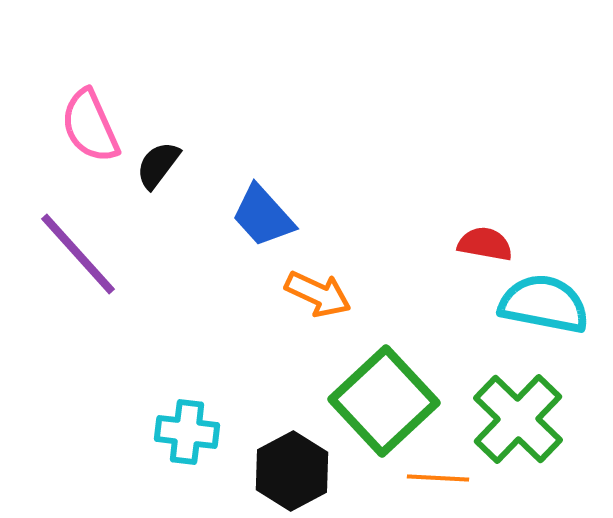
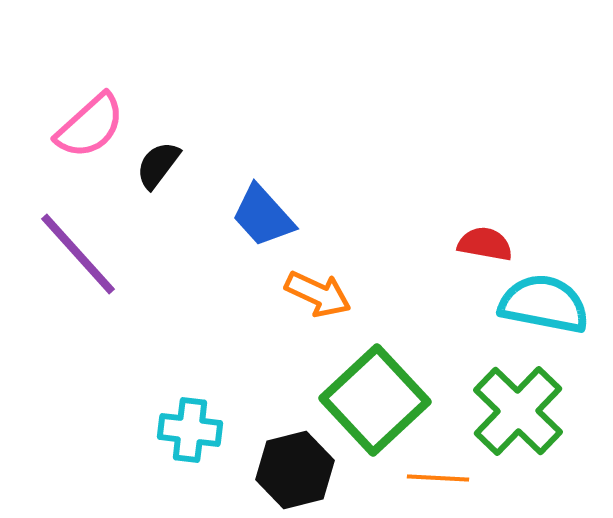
pink semicircle: rotated 108 degrees counterclockwise
green square: moved 9 px left, 1 px up
green cross: moved 8 px up
cyan cross: moved 3 px right, 2 px up
black hexagon: moved 3 px right, 1 px up; rotated 14 degrees clockwise
